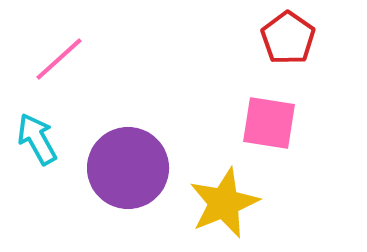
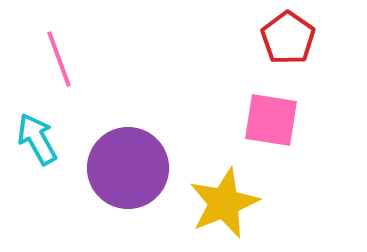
pink line: rotated 68 degrees counterclockwise
pink square: moved 2 px right, 3 px up
